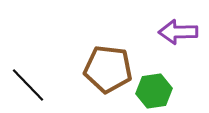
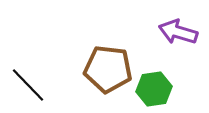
purple arrow: rotated 18 degrees clockwise
green hexagon: moved 2 px up
